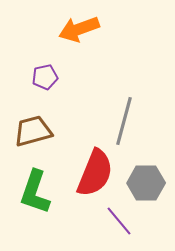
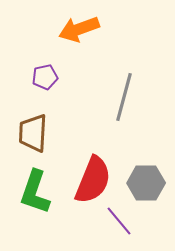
gray line: moved 24 px up
brown trapezoid: moved 2 px down; rotated 72 degrees counterclockwise
red semicircle: moved 2 px left, 7 px down
